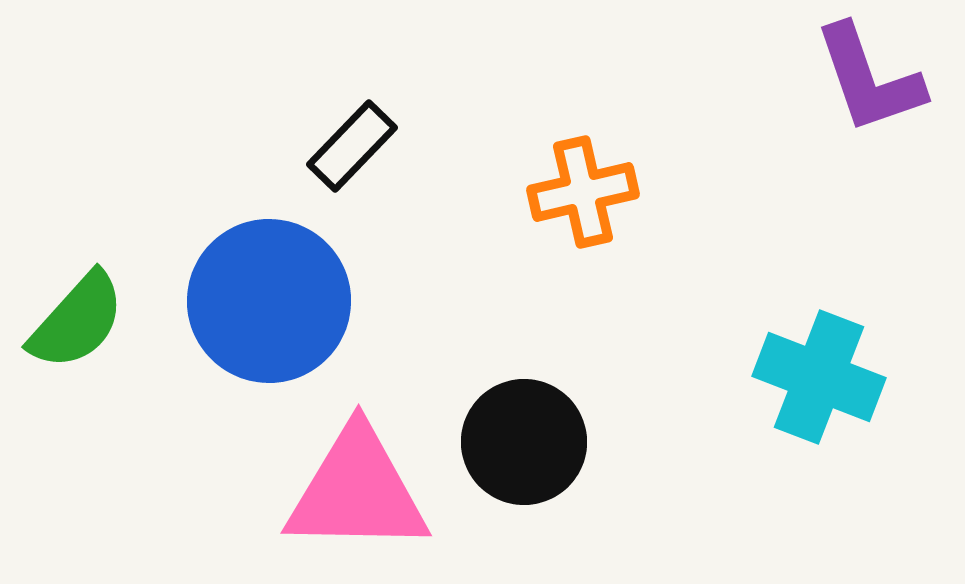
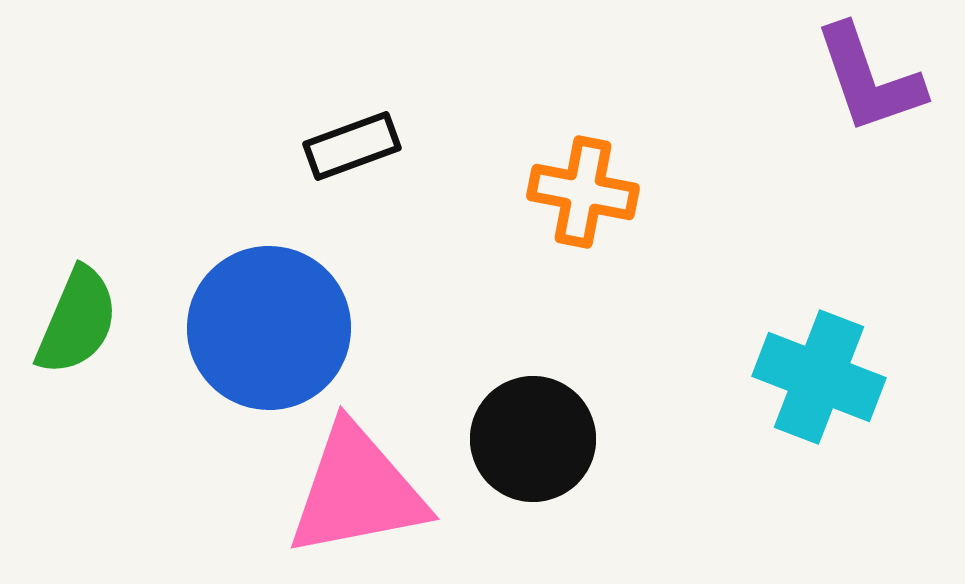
black rectangle: rotated 26 degrees clockwise
orange cross: rotated 24 degrees clockwise
blue circle: moved 27 px down
green semicircle: rotated 19 degrees counterclockwise
black circle: moved 9 px right, 3 px up
pink triangle: rotated 12 degrees counterclockwise
